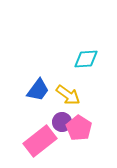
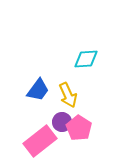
yellow arrow: rotated 30 degrees clockwise
